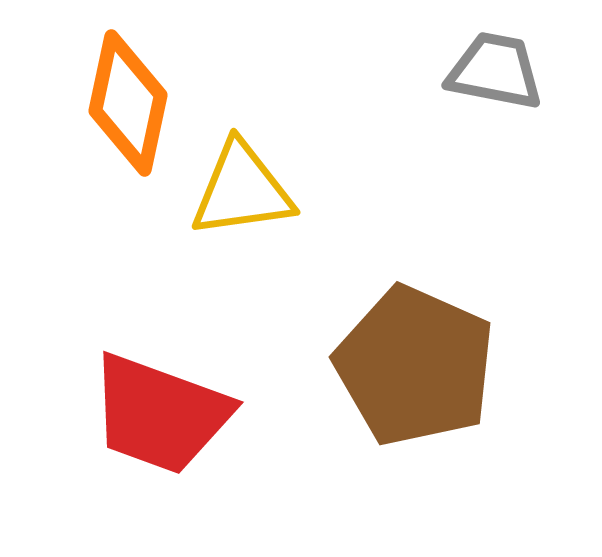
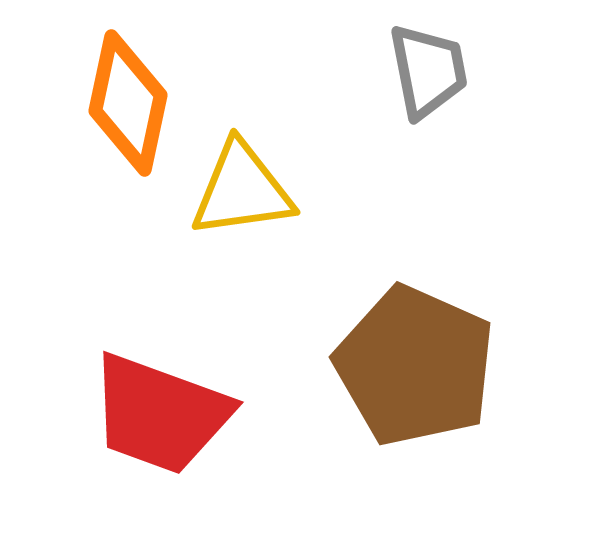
gray trapezoid: moved 67 px left; rotated 68 degrees clockwise
